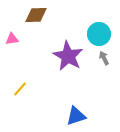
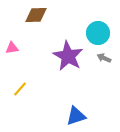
cyan circle: moved 1 px left, 1 px up
pink triangle: moved 9 px down
gray arrow: rotated 40 degrees counterclockwise
